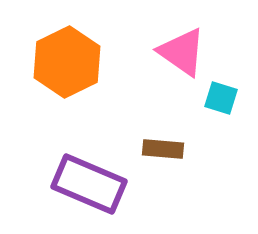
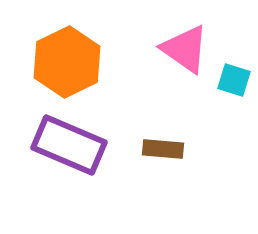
pink triangle: moved 3 px right, 3 px up
cyan square: moved 13 px right, 18 px up
purple rectangle: moved 20 px left, 39 px up
